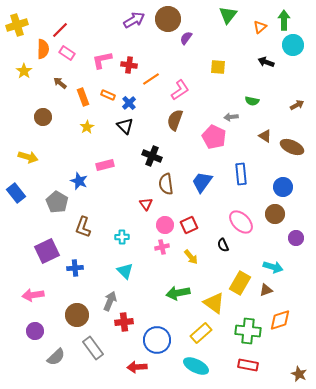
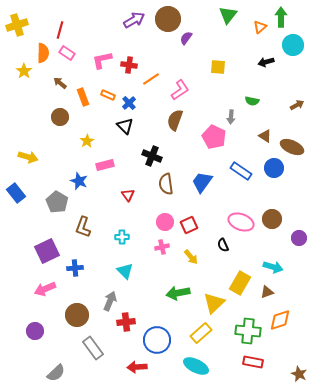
green arrow at (284, 20): moved 3 px left, 3 px up
red line at (60, 30): rotated 30 degrees counterclockwise
orange semicircle at (43, 49): moved 4 px down
black arrow at (266, 62): rotated 35 degrees counterclockwise
brown circle at (43, 117): moved 17 px right
gray arrow at (231, 117): rotated 80 degrees counterclockwise
yellow star at (87, 127): moved 14 px down
blue rectangle at (241, 174): moved 3 px up; rotated 50 degrees counterclockwise
blue circle at (283, 187): moved 9 px left, 19 px up
red triangle at (146, 204): moved 18 px left, 9 px up
brown circle at (275, 214): moved 3 px left, 5 px down
pink ellipse at (241, 222): rotated 25 degrees counterclockwise
pink circle at (165, 225): moved 3 px up
purple circle at (296, 238): moved 3 px right
brown triangle at (266, 290): moved 1 px right, 2 px down
pink arrow at (33, 295): moved 12 px right, 6 px up; rotated 15 degrees counterclockwise
yellow triangle at (214, 303): rotated 40 degrees clockwise
red cross at (124, 322): moved 2 px right
gray semicircle at (56, 357): moved 16 px down
red rectangle at (248, 365): moved 5 px right, 3 px up
